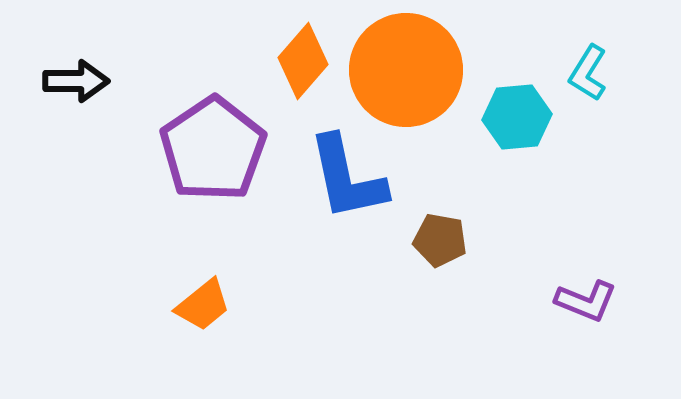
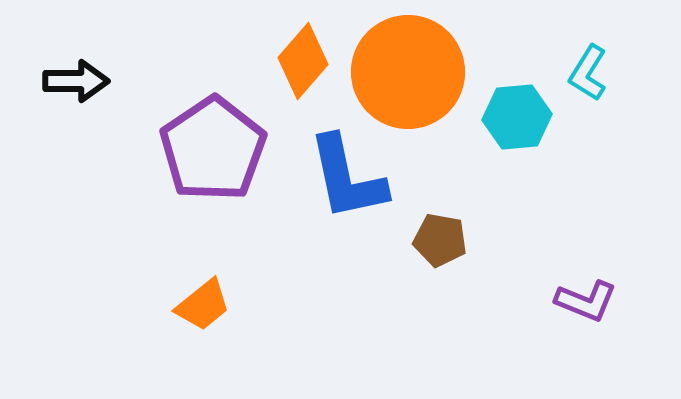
orange circle: moved 2 px right, 2 px down
